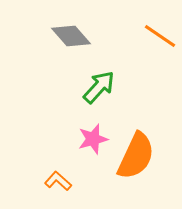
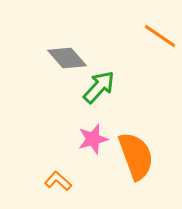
gray diamond: moved 4 px left, 22 px down
orange semicircle: rotated 45 degrees counterclockwise
